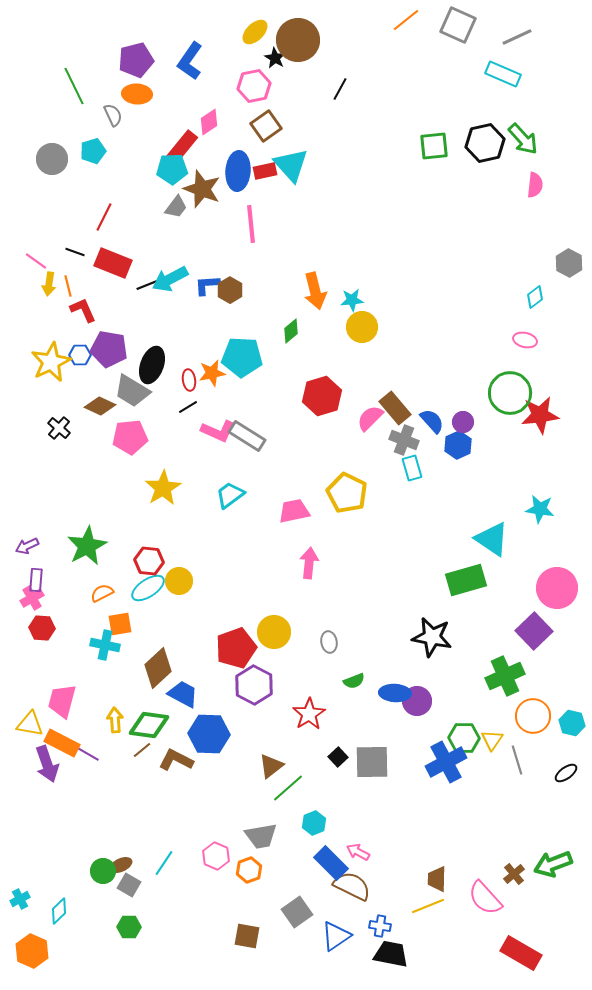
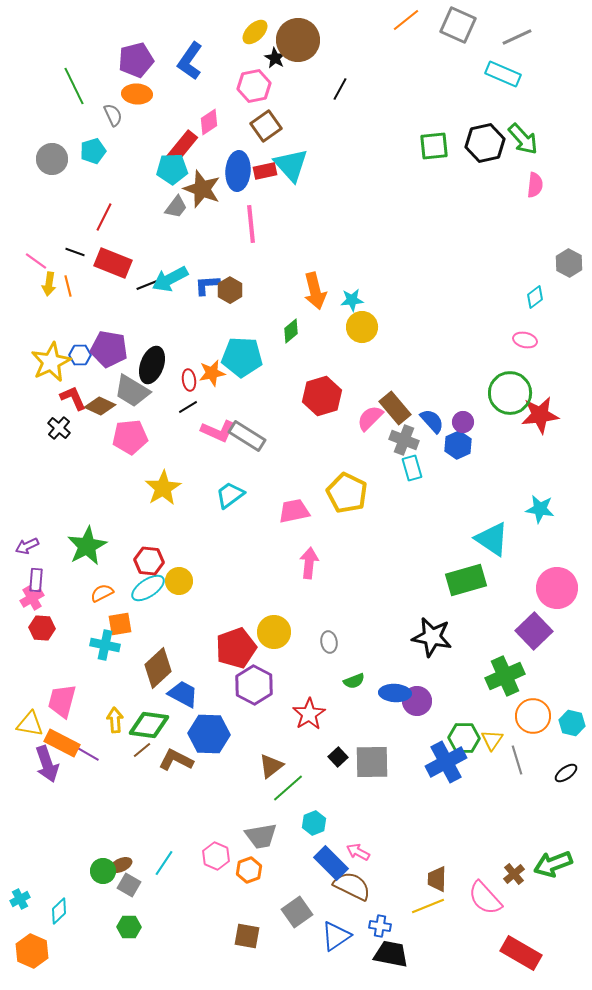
red L-shape at (83, 310): moved 10 px left, 88 px down
